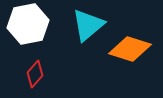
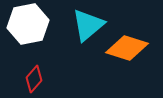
orange diamond: moved 3 px left, 1 px up
red diamond: moved 1 px left, 5 px down
